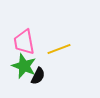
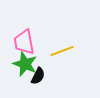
yellow line: moved 3 px right, 2 px down
green star: moved 1 px right, 2 px up
